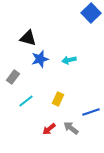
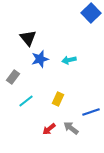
black triangle: rotated 36 degrees clockwise
